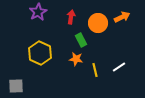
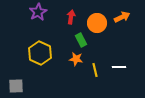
orange circle: moved 1 px left
white line: rotated 32 degrees clockwise
